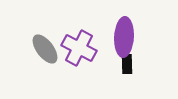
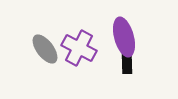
purple ellipse: rotated 18 degrees counterclockwise
